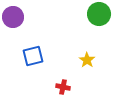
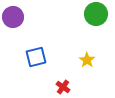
green circle: moved 3 px left
blue square: moved 3 px right, 1 px down
red cross: rotated 24 degrees clockwise
